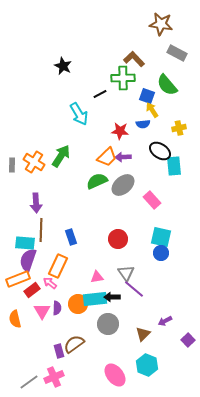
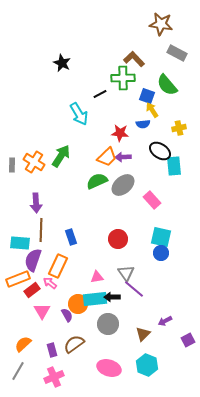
black star at (63, 66): moved 1 px left, 3 px up
red star at (120, 131): moved 2 px down
cyan rectangle at (25, 243): moved 5 px left
purple semicircle at (28, 260): moved 5 px right
purple semicircle at (57, 308): moved 10 px right, 7 px down; rotated 32 degrees counterclockwise
orange semicircle at (15, 319): moved 8 px right, 25 px down; rotated 60 degrees clockwise
purple square at (188, 340): rotated 16 degrees clockwise
purple rectangle at (59, 351): moved 7 px left, 1 px up
pink ellipse at (115, 375): moved 6 px left, 7 px up; rotated 35 degrees counterclockwise
gray line at (29, 382): moved 11 px left, 11 px up; rotated 24 degrees counterclockwise
